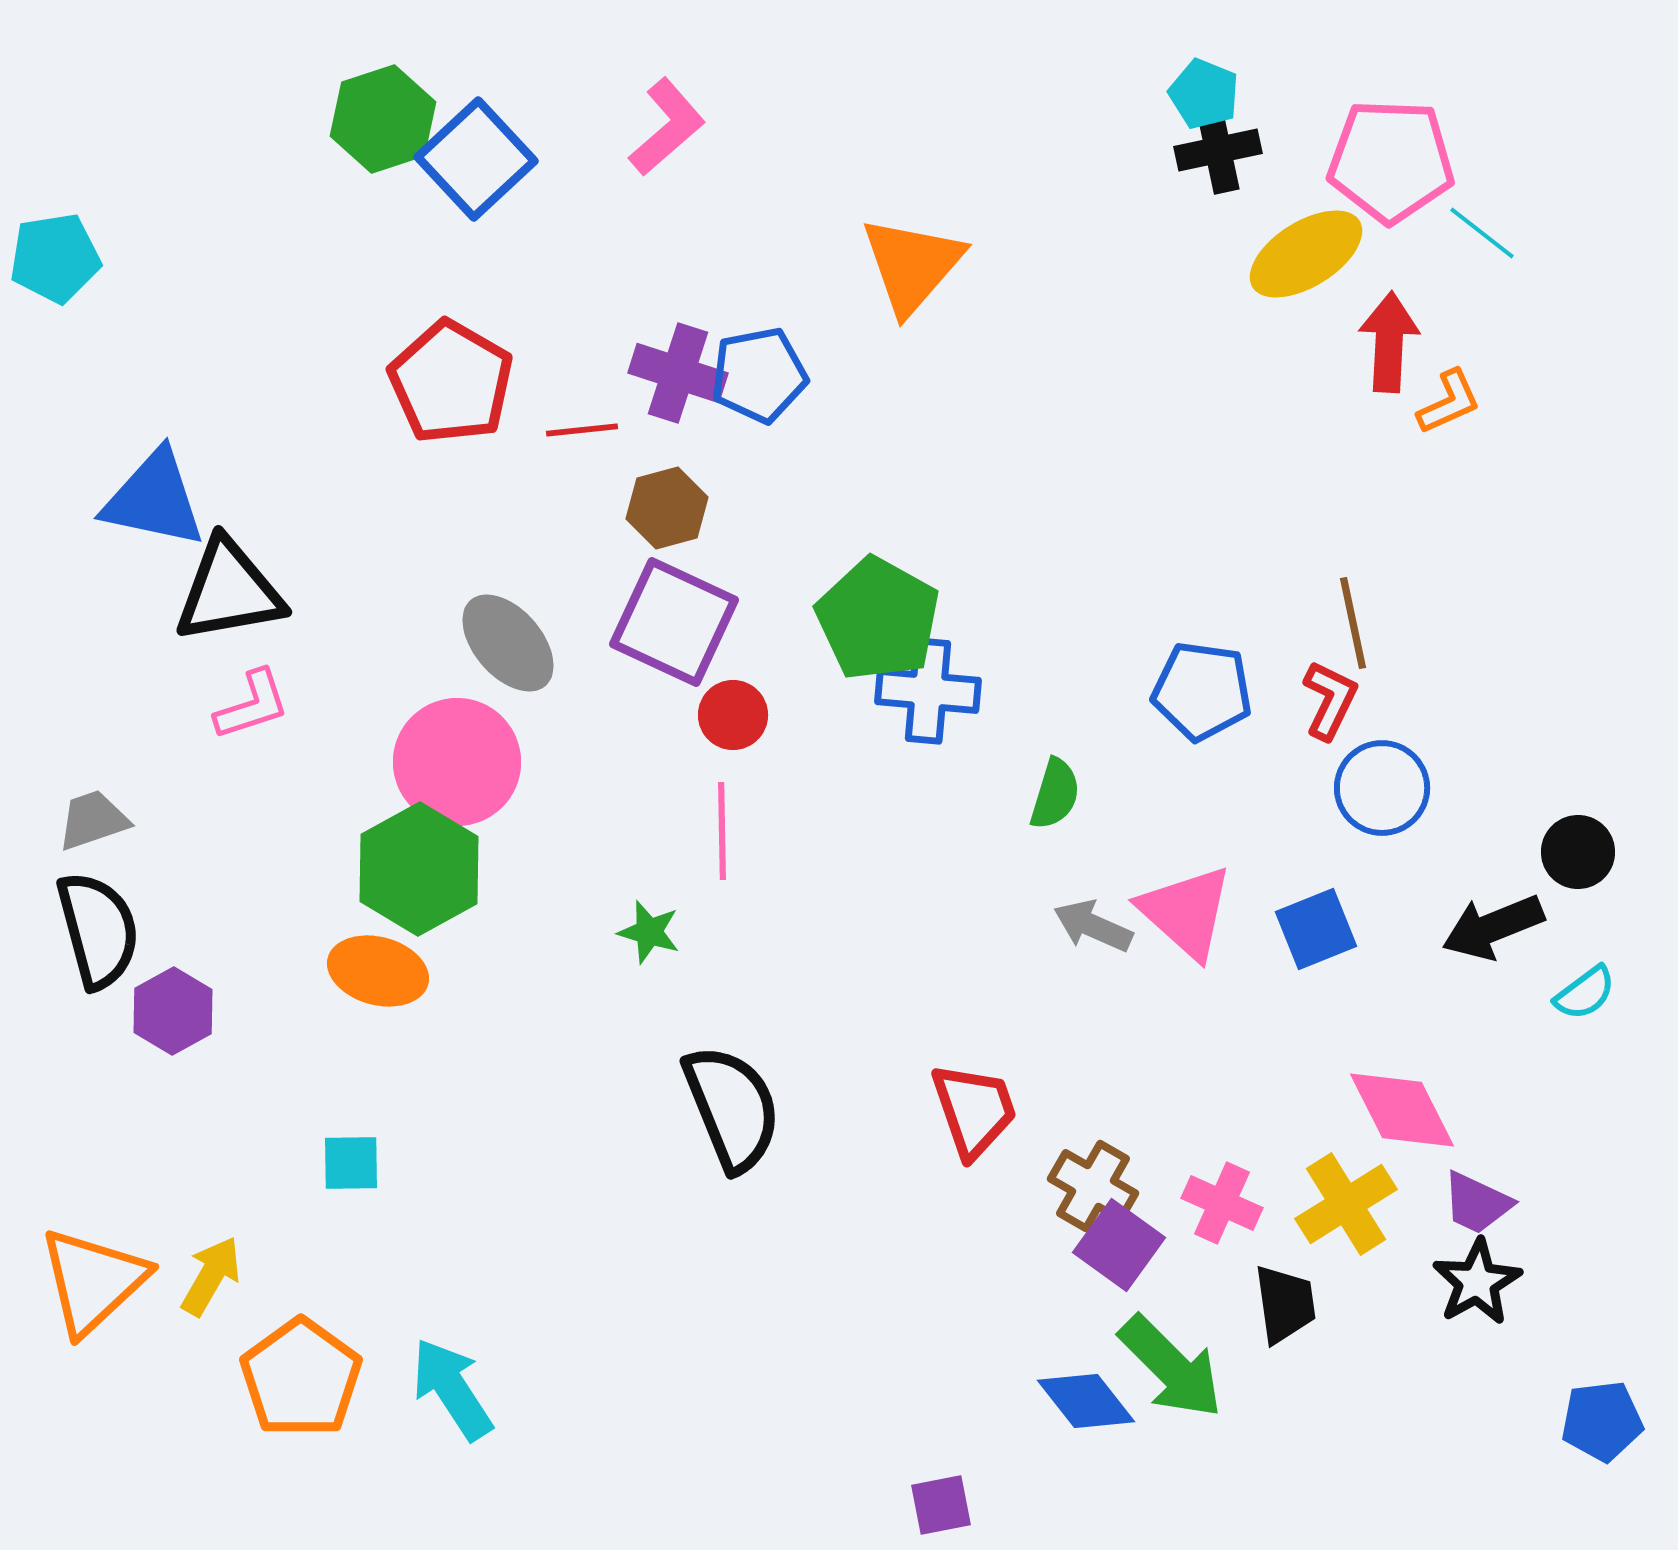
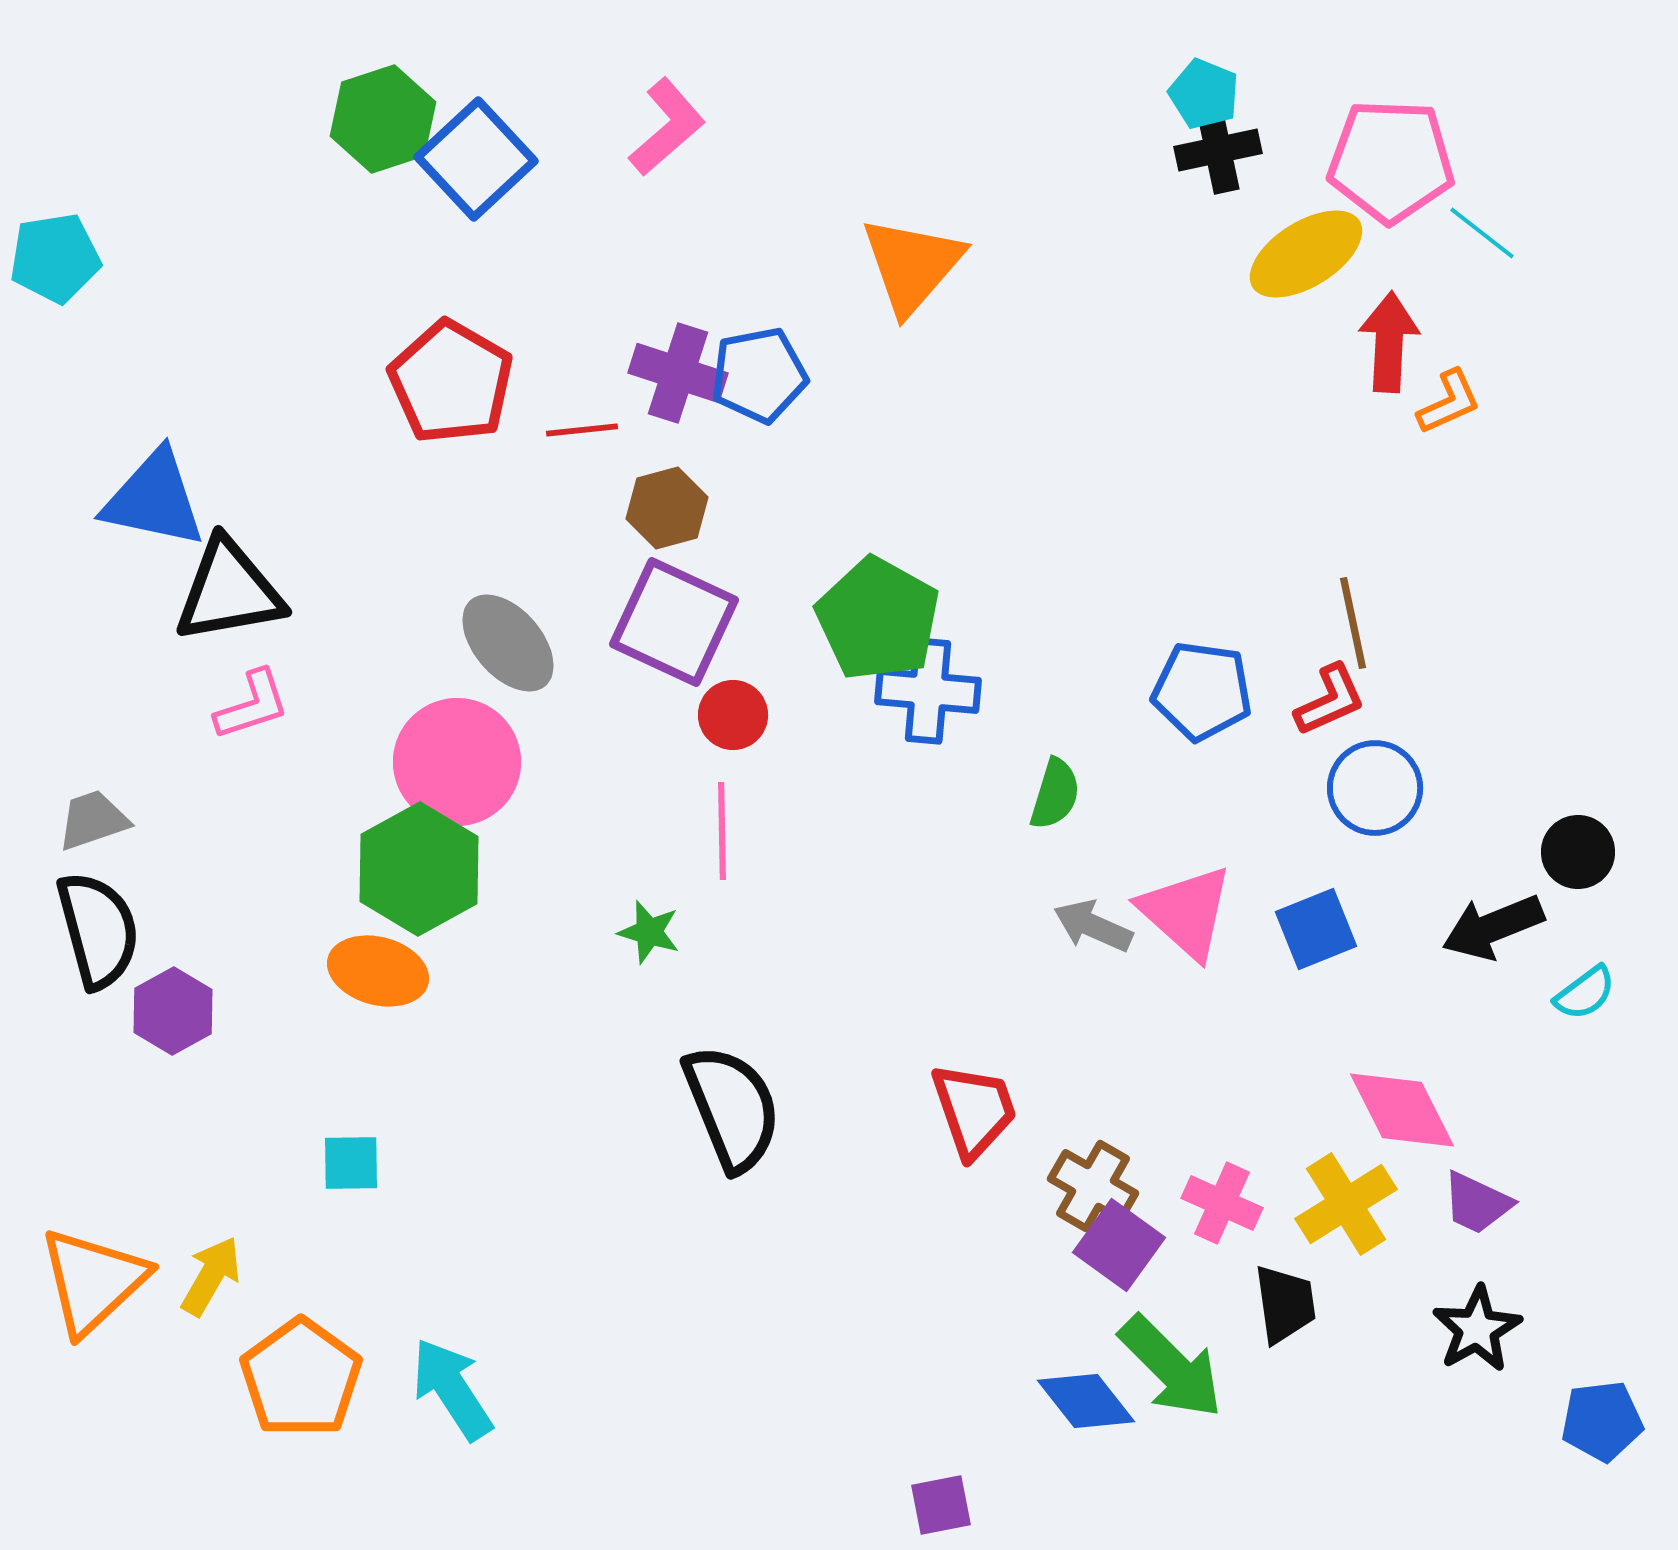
red L-shape at (1330, 700): rotated 40 degrees clockwise
blue circle at (1382, 788): moved 7 px left
black star at (1477, 1282): moved 47 px down
